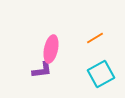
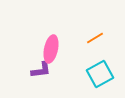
purple L-shape: moved 1 px left
cyan square: moved 1 px left
